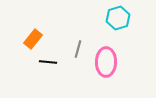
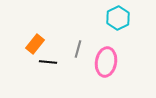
cyan hexagon: rotated 10 degrees counterclockwise
orange rectangle: moved 2 px right, 5 px down
pink ellipse: rotated 8 degrees clockwise
